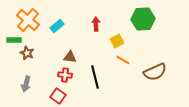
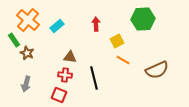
green rectangle: rotated 56 degrees clockwise
brown semicircle: moved 2 px right, 2 px up
black line: moved 1 px left, 1 px down
red square: moved 1 px right, 1 px up; rotated 14 degrees counterclockwise
